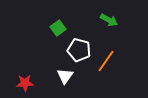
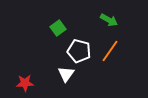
white pentagon: moved 1 px down
orange line: moved 4 px right, 10 px up
white triangle: moved 1 px right, 2 px up
